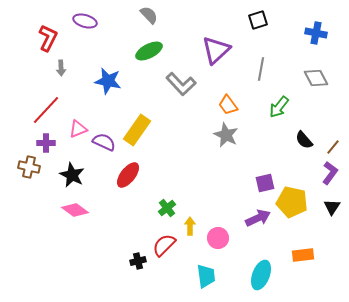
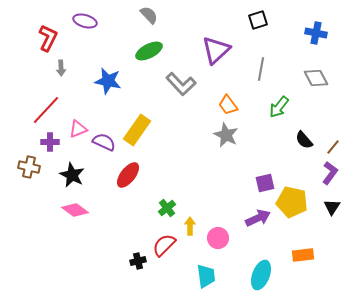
purple cross: moved 4 px right, 1 px up
